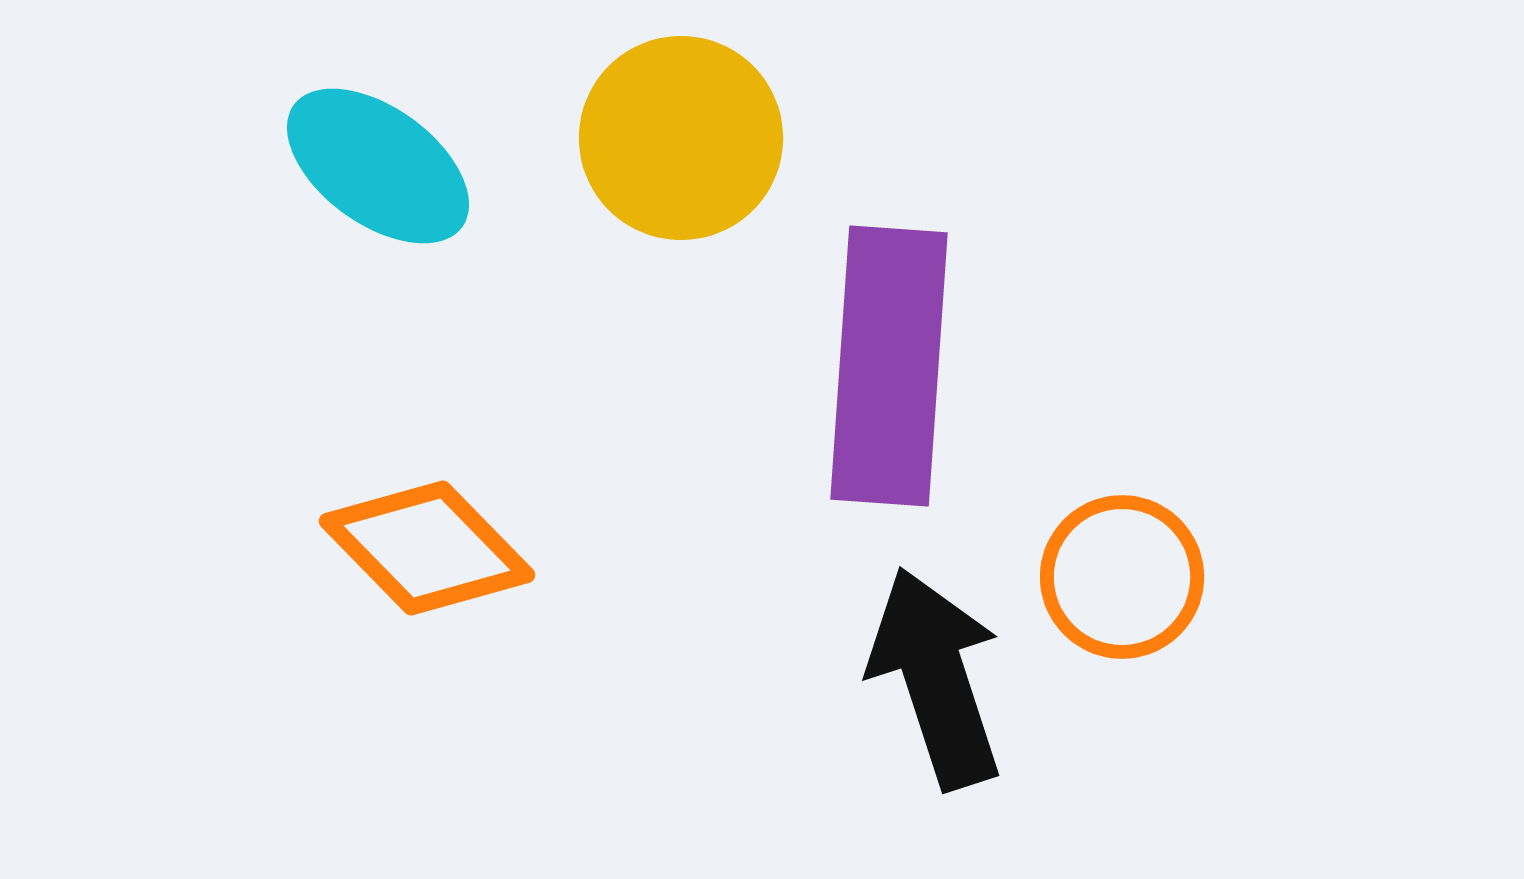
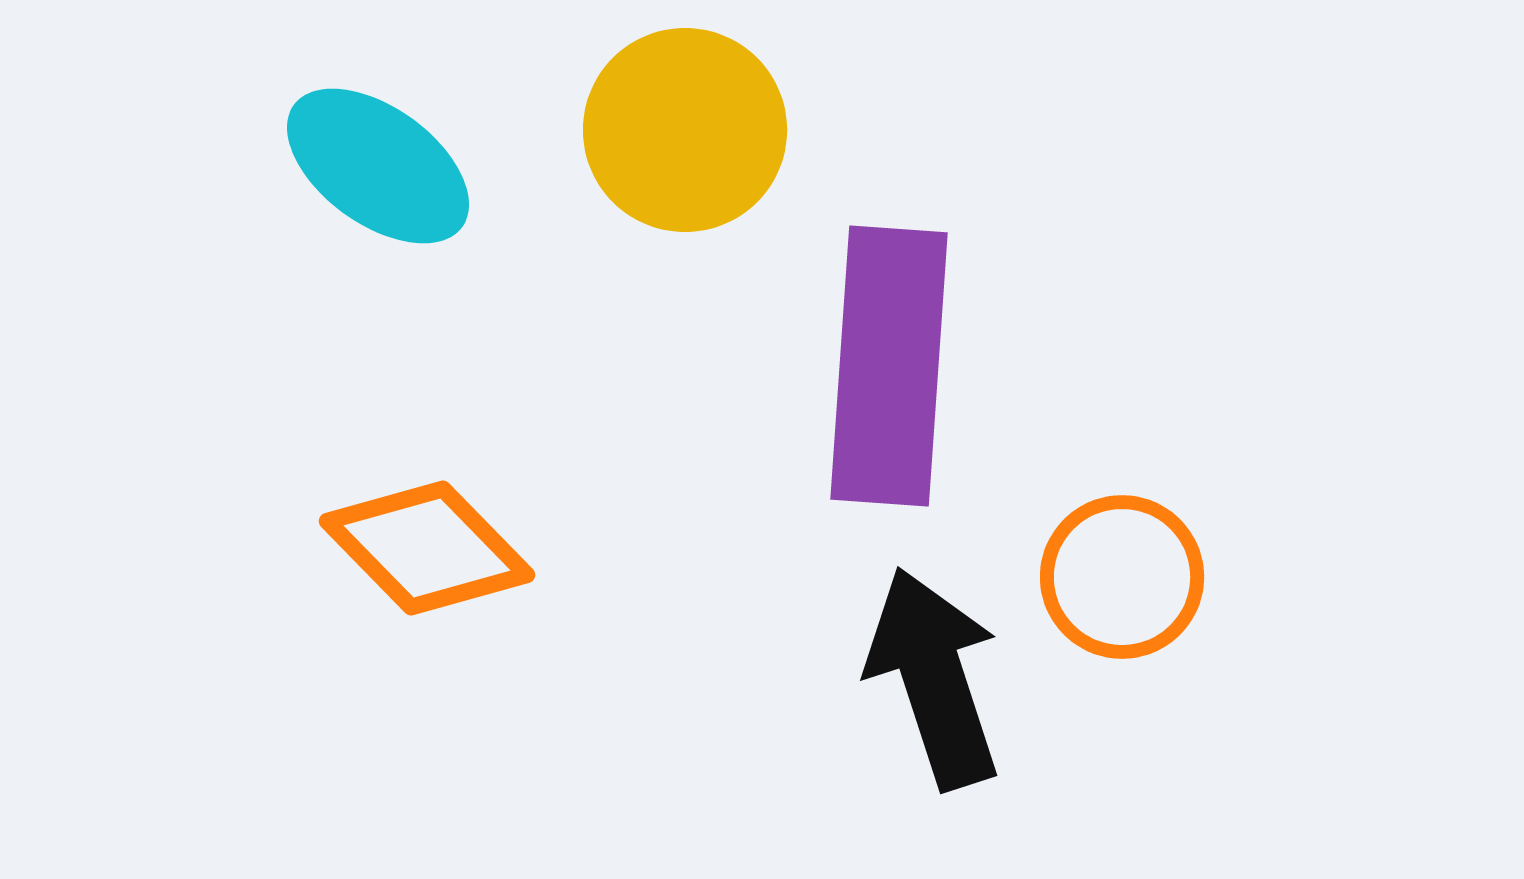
yellow circle: moved 4 px right, 8 px up
black arrow: moved 2 px left
